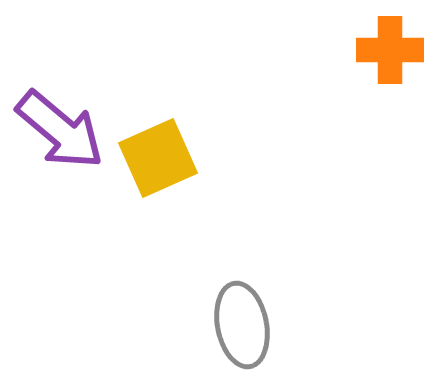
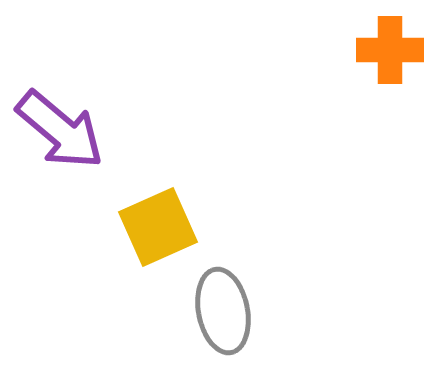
yellow square: moved 69 px down
gray ellipse: moved 19 px left, 14 px up
